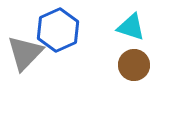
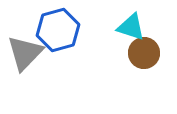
blue hexagon: rotated 9 degrees clockwise
brown circle: moved 10 px right, 12 px up
